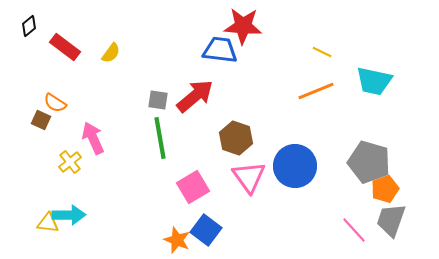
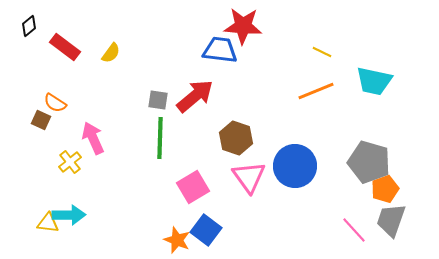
green line: rotated 12 degrees clockwise
